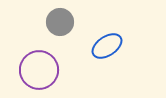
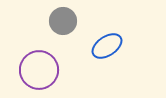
gray circle: moved 3 px right, 1 px up
